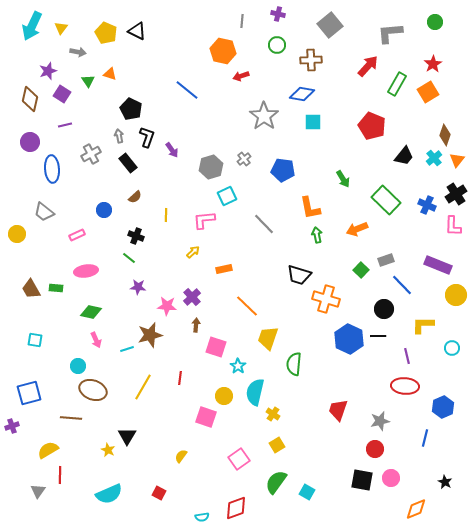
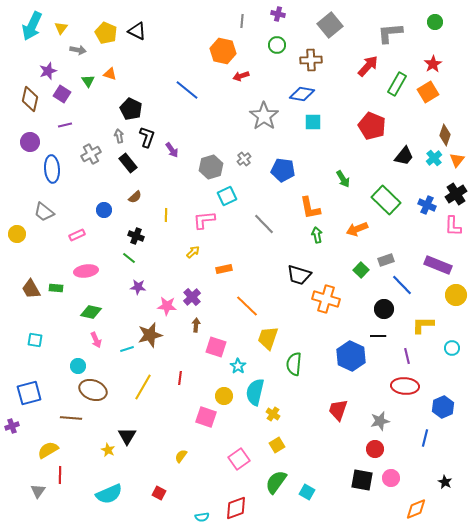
gray arrow at (78, 52): moved 2 px up
blue hexagon at (349, 339): moved 2 px right, 17 px down
